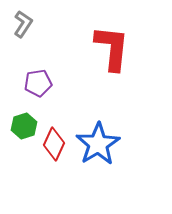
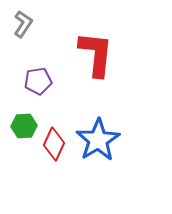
red L-shape: moved 16 px left, 6 px down
purple pentagon: moved 2 px up
green hexagon: rotated 15 degrees clockwise
blue star: moved 4 px up
